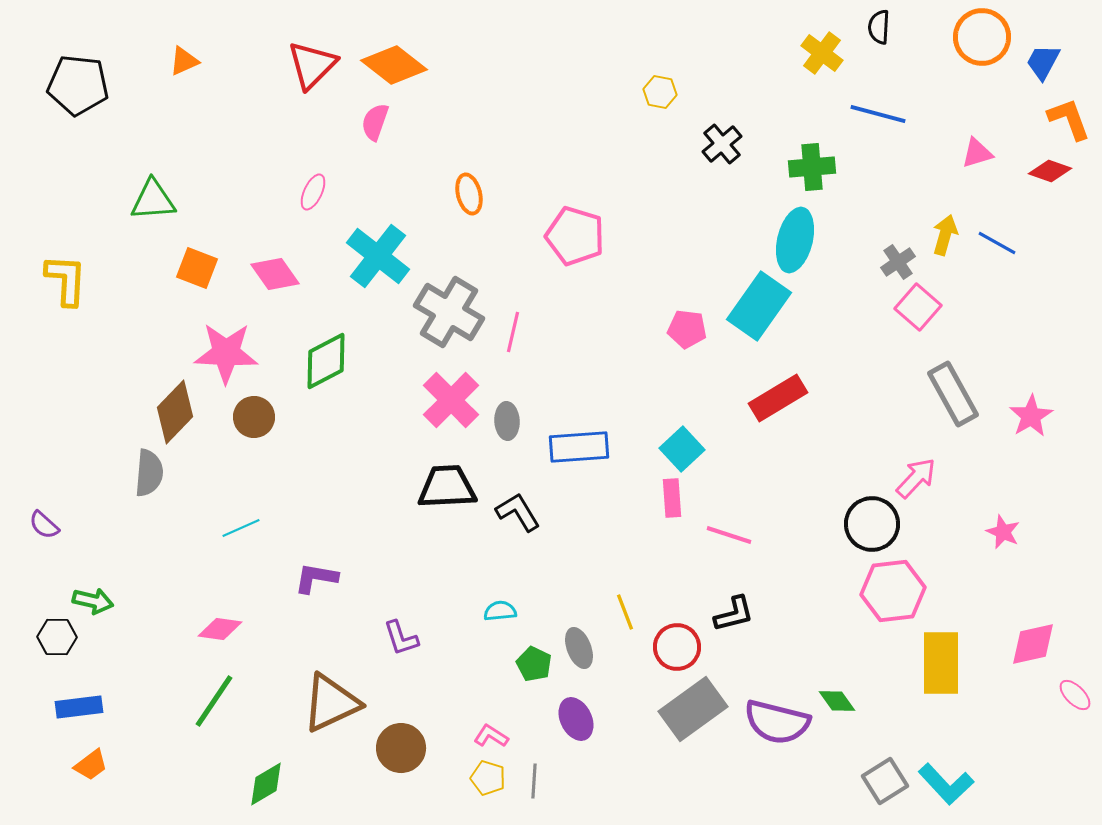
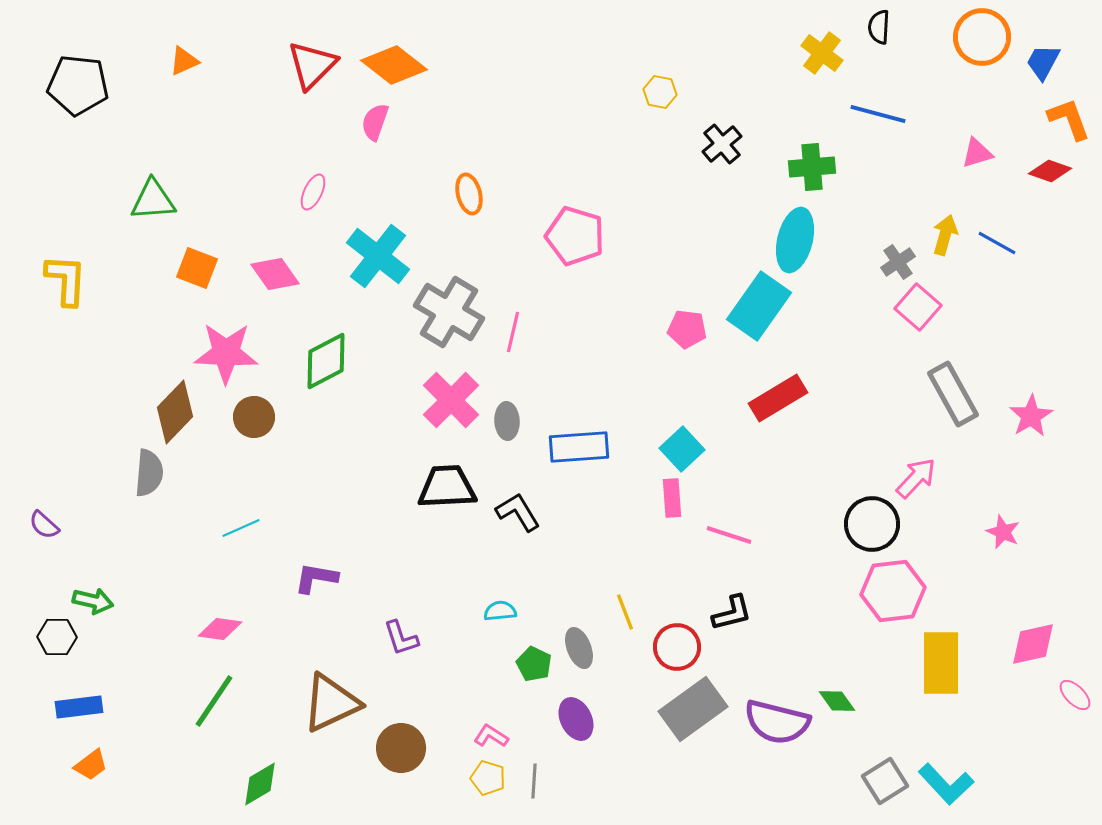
black L-shape at (734, 614): moved 2 px left, 1 px up
green diamond at (266, 784): moved 6 px left
